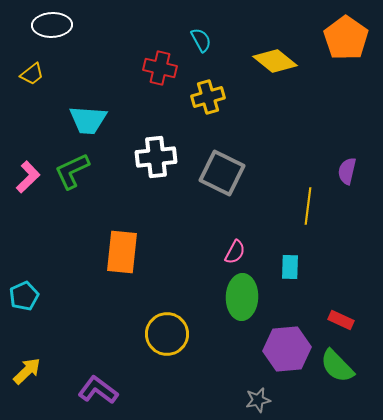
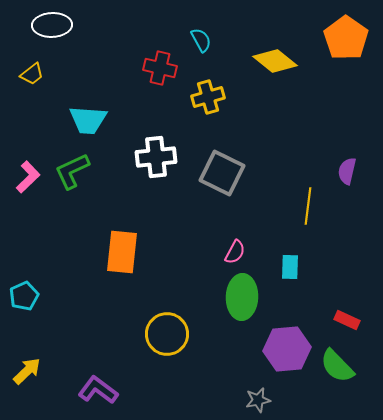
red rectangle: moved 6 px right
